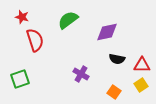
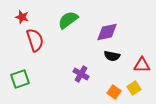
black semicircle: moved 5 px left, 3 px up
yellow square: moved 7 px left, 3 px down
